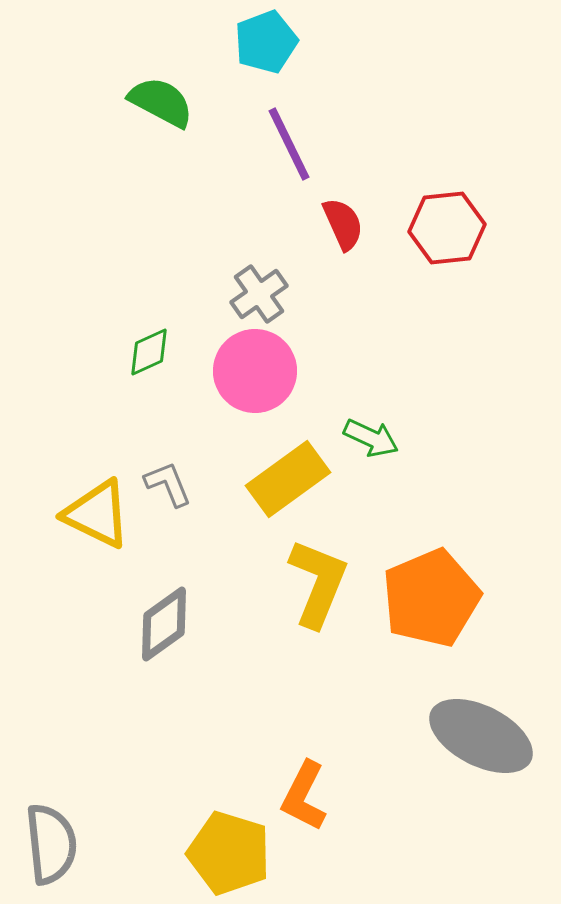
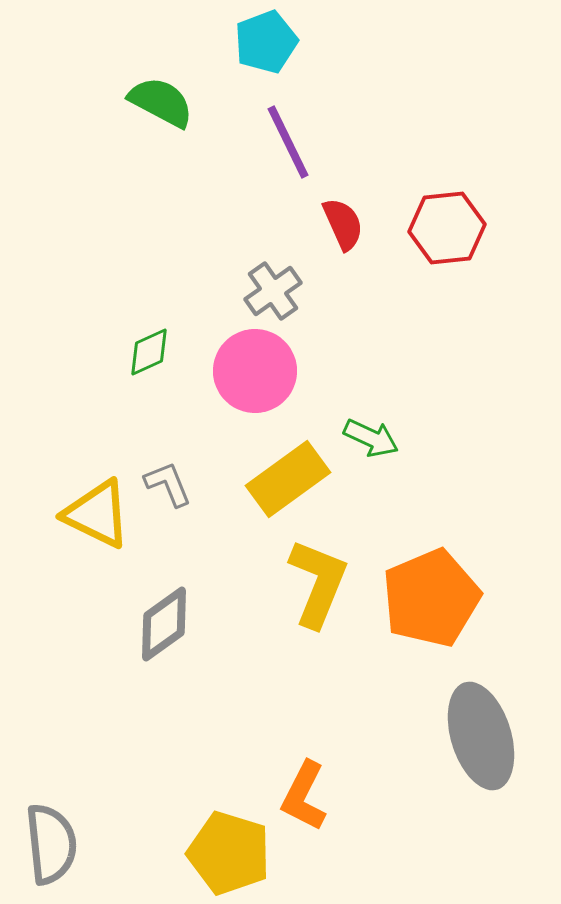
purple line: moved 1 px left, 2 px up
gray cross: moved 14 px right, 3 px up
gray ellipse: rotated 46 degrees clockwise
